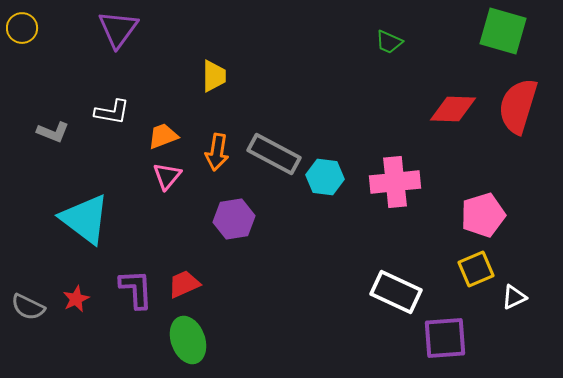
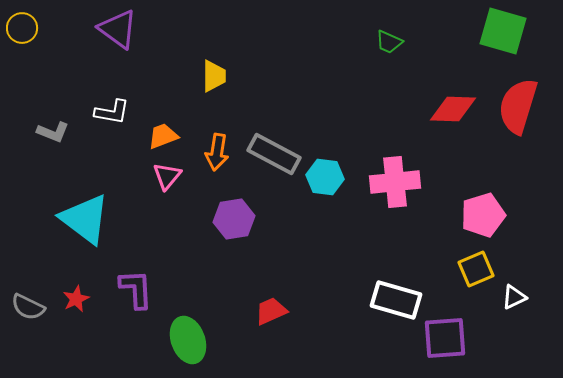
purple triangle: rotated 30 degrees counterclockwise
red trapezoid: moved 87 px right, 27 px down
white rectangle: moved 8 px down; rotated 9 degrees counterclockwise
